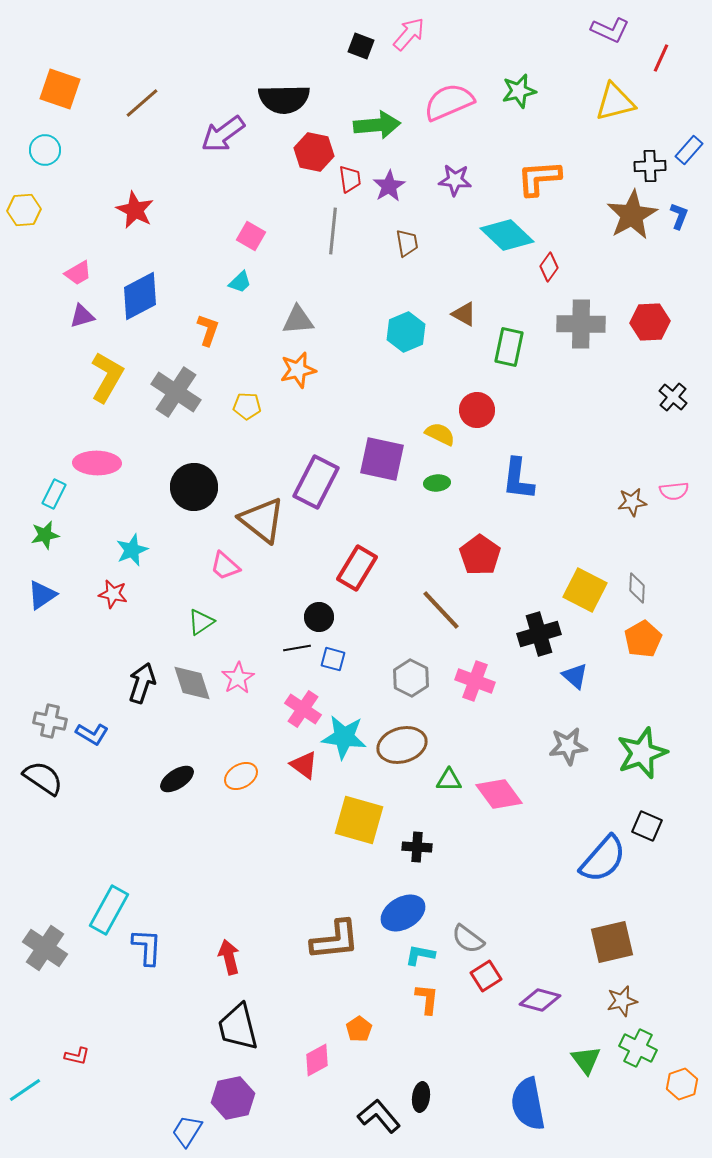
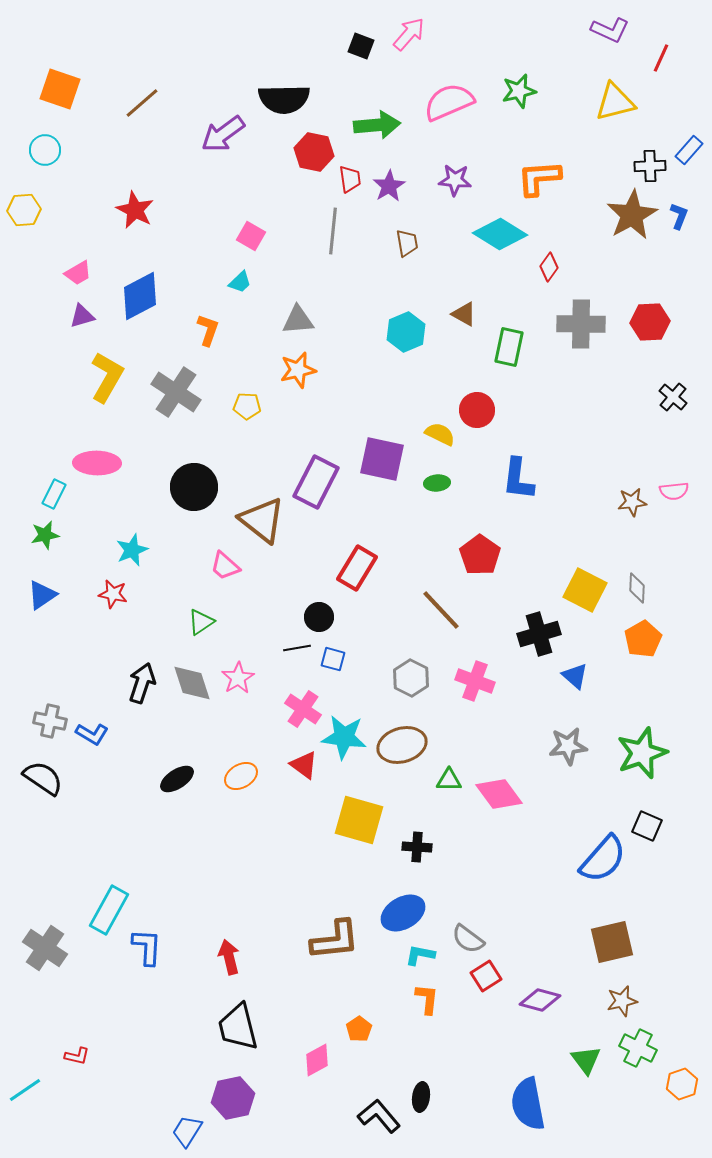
cyan diamond at (507, 235): moved 7 px left, 1 px up; rotated 12 degrees counterclockwise
